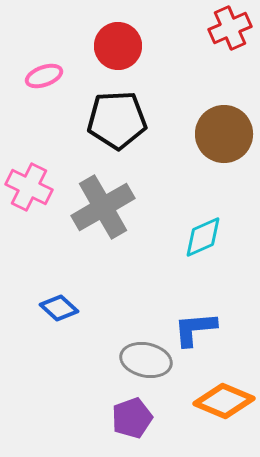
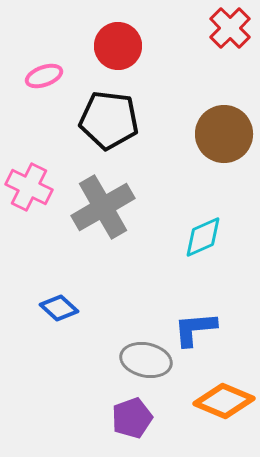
red cross: rotated 21 degrees counterclockwise
black pentagon: moved 8 px left; rotated 10 degrees clockwise
